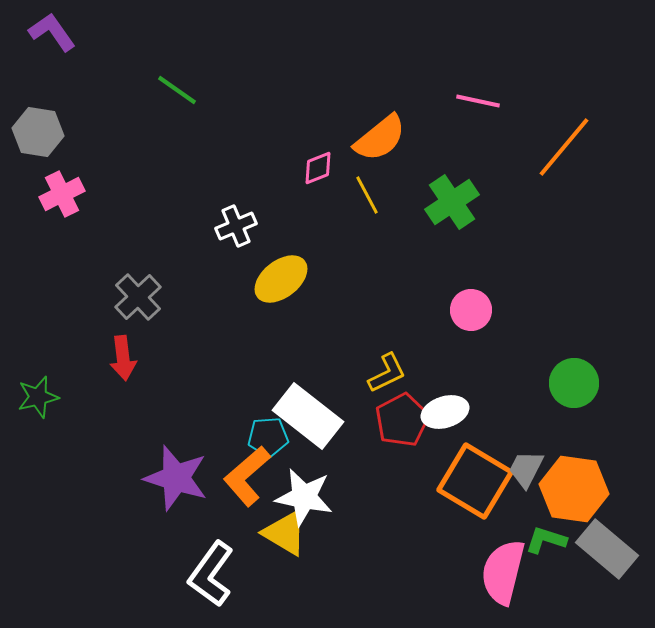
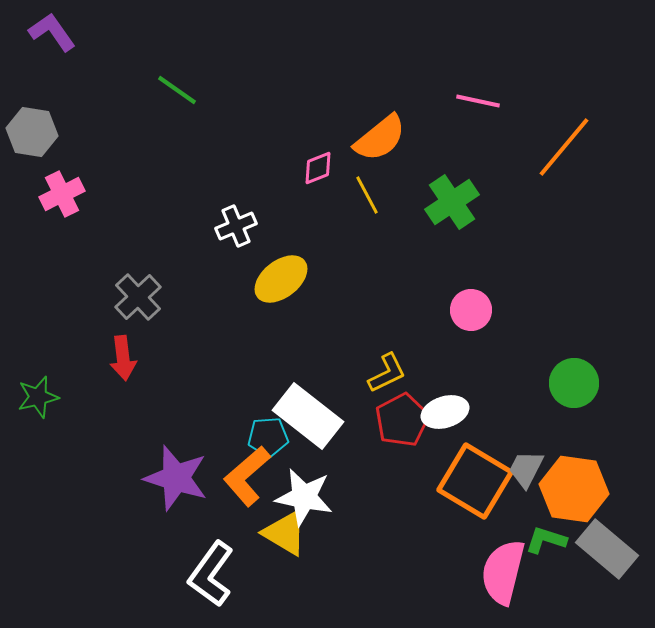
gray hexagon: moved 6 px left
